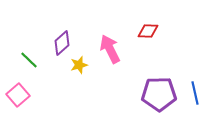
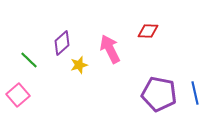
purple pentagon: rotated 12 degrees clockwise
